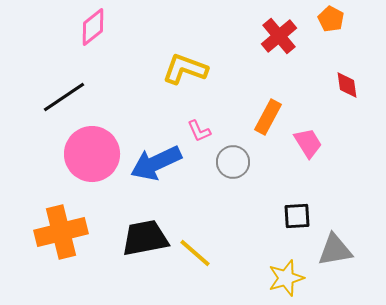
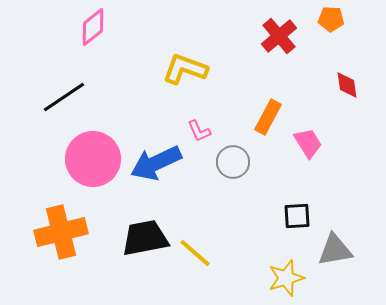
orange pentagon: rotated 25 degrees counterclockwise
pink circle: moved 1 px right, 5 px down
